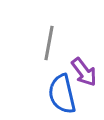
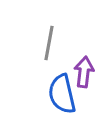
purple arrow: rotated 136 degrees counterclockwise
